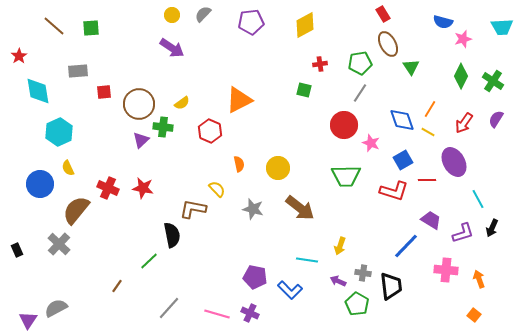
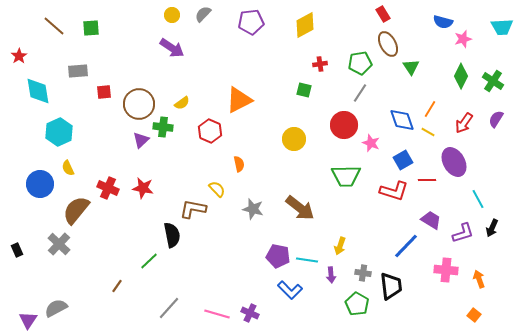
yellow circle at (278, 168): moved 16 px right, 29 px up
purple pentagon at (255, 277): moved 23 px right, 21 px up
purple arrow at (338, 281): moved 7 px left, 6 px up; rotated 119 degrees counterclockwise
